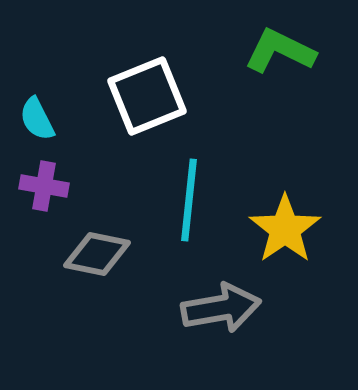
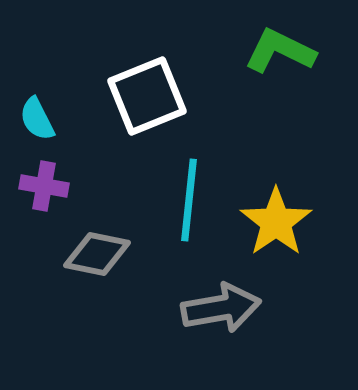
yellow star: moved 9 px left, 7 px up
